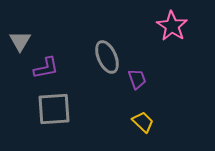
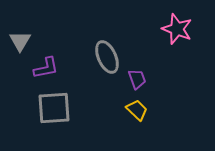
pink star: moved 5 px right, 3 px down; rotated 12 degrees counterclockwise
gray square: moved 1 px up
yellow trapezoid: moved 6 px left, 12 px up
